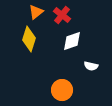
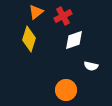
red cross: moved 1 px right, 1 px down; rotated 24 degrees clockwise
white diamond: moved 2 px right, 1 px up
orange circle: moved 4 px right
